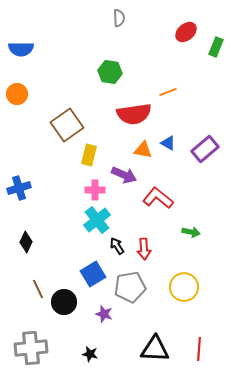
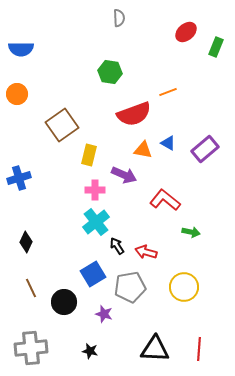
red semicircle: rotated 12 degrees counterclockwise
brown square: moved 5 px left
blue cross: moved 10 px up
red L-shape: moved 7 px right, 2 px down
cyan cross: moved 1 px left, 2 px down
red arrow: moved 2 px right, 3 px down; rotated 110 degrees clockwise
brown line: moved 7 px left, 1 px up
black star: moved 3 px up
